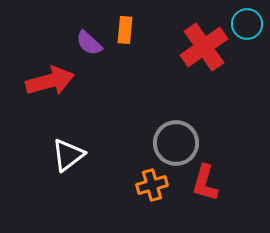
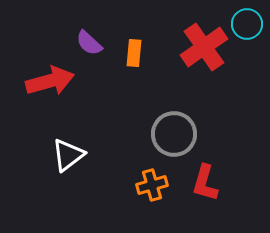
orange rectangle: moved 9 px right, 23 px down
gray circle: moved 2 px left, 9 px up
